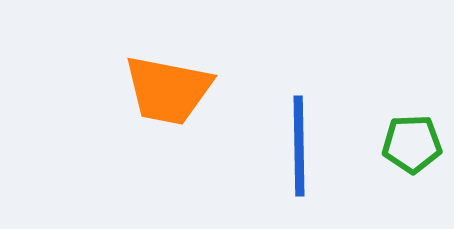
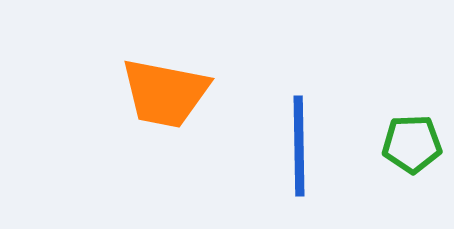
orange trapezoid: moved 3 px left, 3 px down
